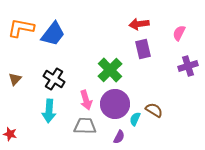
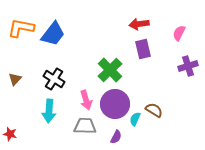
purple semicircle: moved 3 px left
